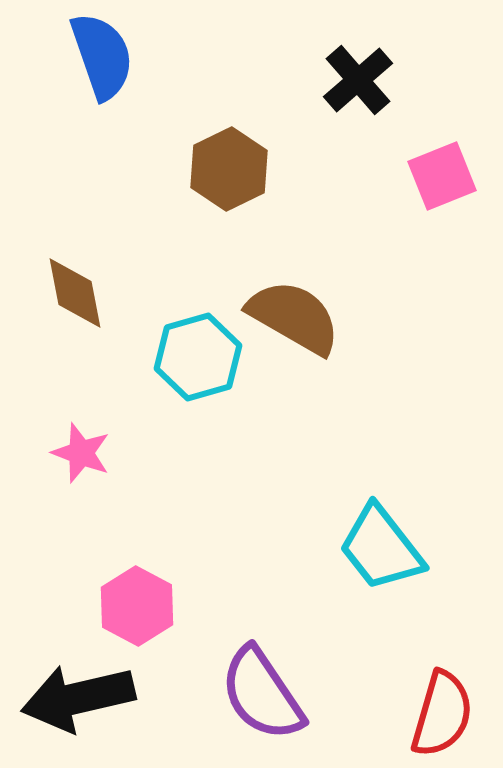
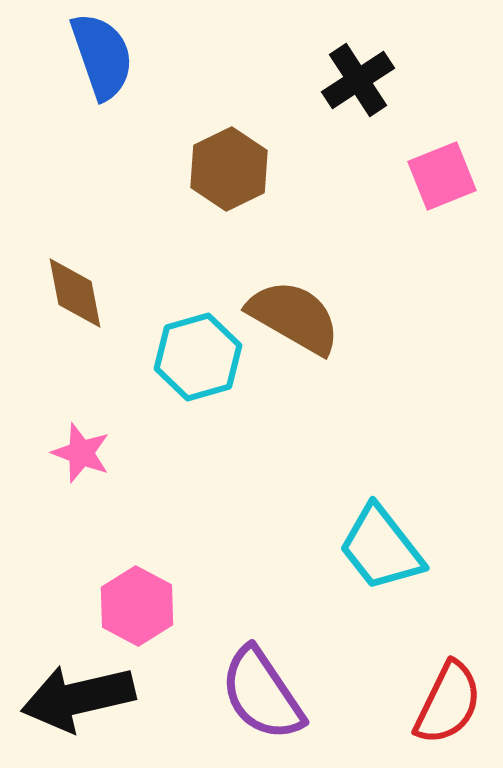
black cross: rotated 8 degrees clockwise
red semicircle: moved 6 px right, 11 px up; rotated 10 degrees clockwise
